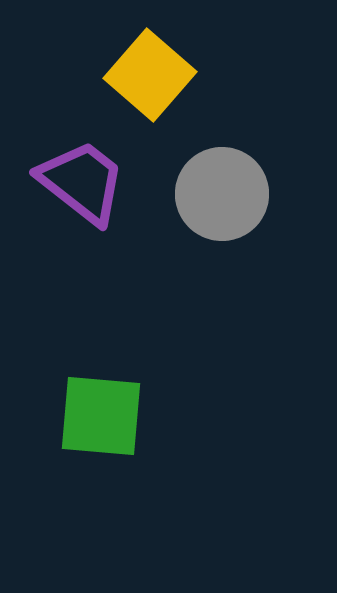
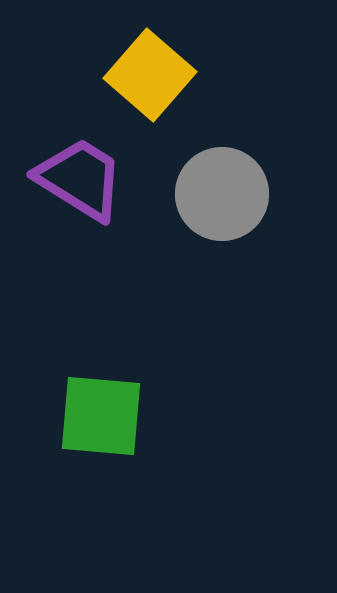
purple trapezoid: moved 2 px left, 3 px up; rotated 6 degrees counterclockwise
